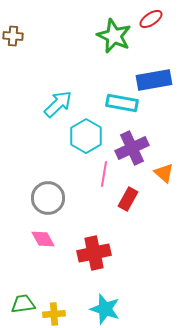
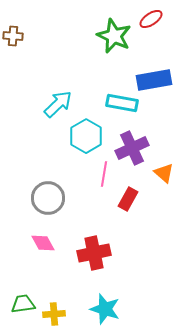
pink diamond: moved 4 px down
